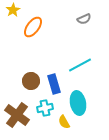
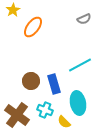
cyan cross: moved 2 px down; rotated 35 degrees clockwise
yellow semicircle: rotated 16 degrees counterclockwise
